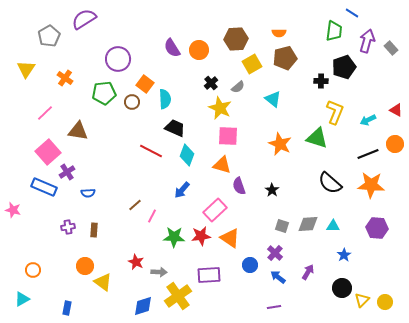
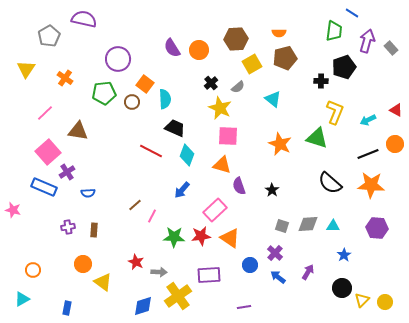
purple semicircle at (84, 19): rotated 45 degrees clockwise
orange circle at (85, 266): moved 2 px left, 2 px up
purple line at (274, 307): moved 30 px left
